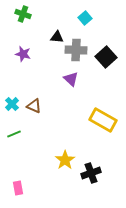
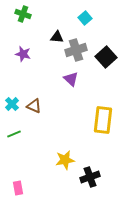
gray cross: rotated 20 degrees counterclockwise
yellow rectangle: rotated 68 degrees clockwise
yellow star: rotated 24 degrees clockwise
black cross: moved 1 px left, 4 px down
